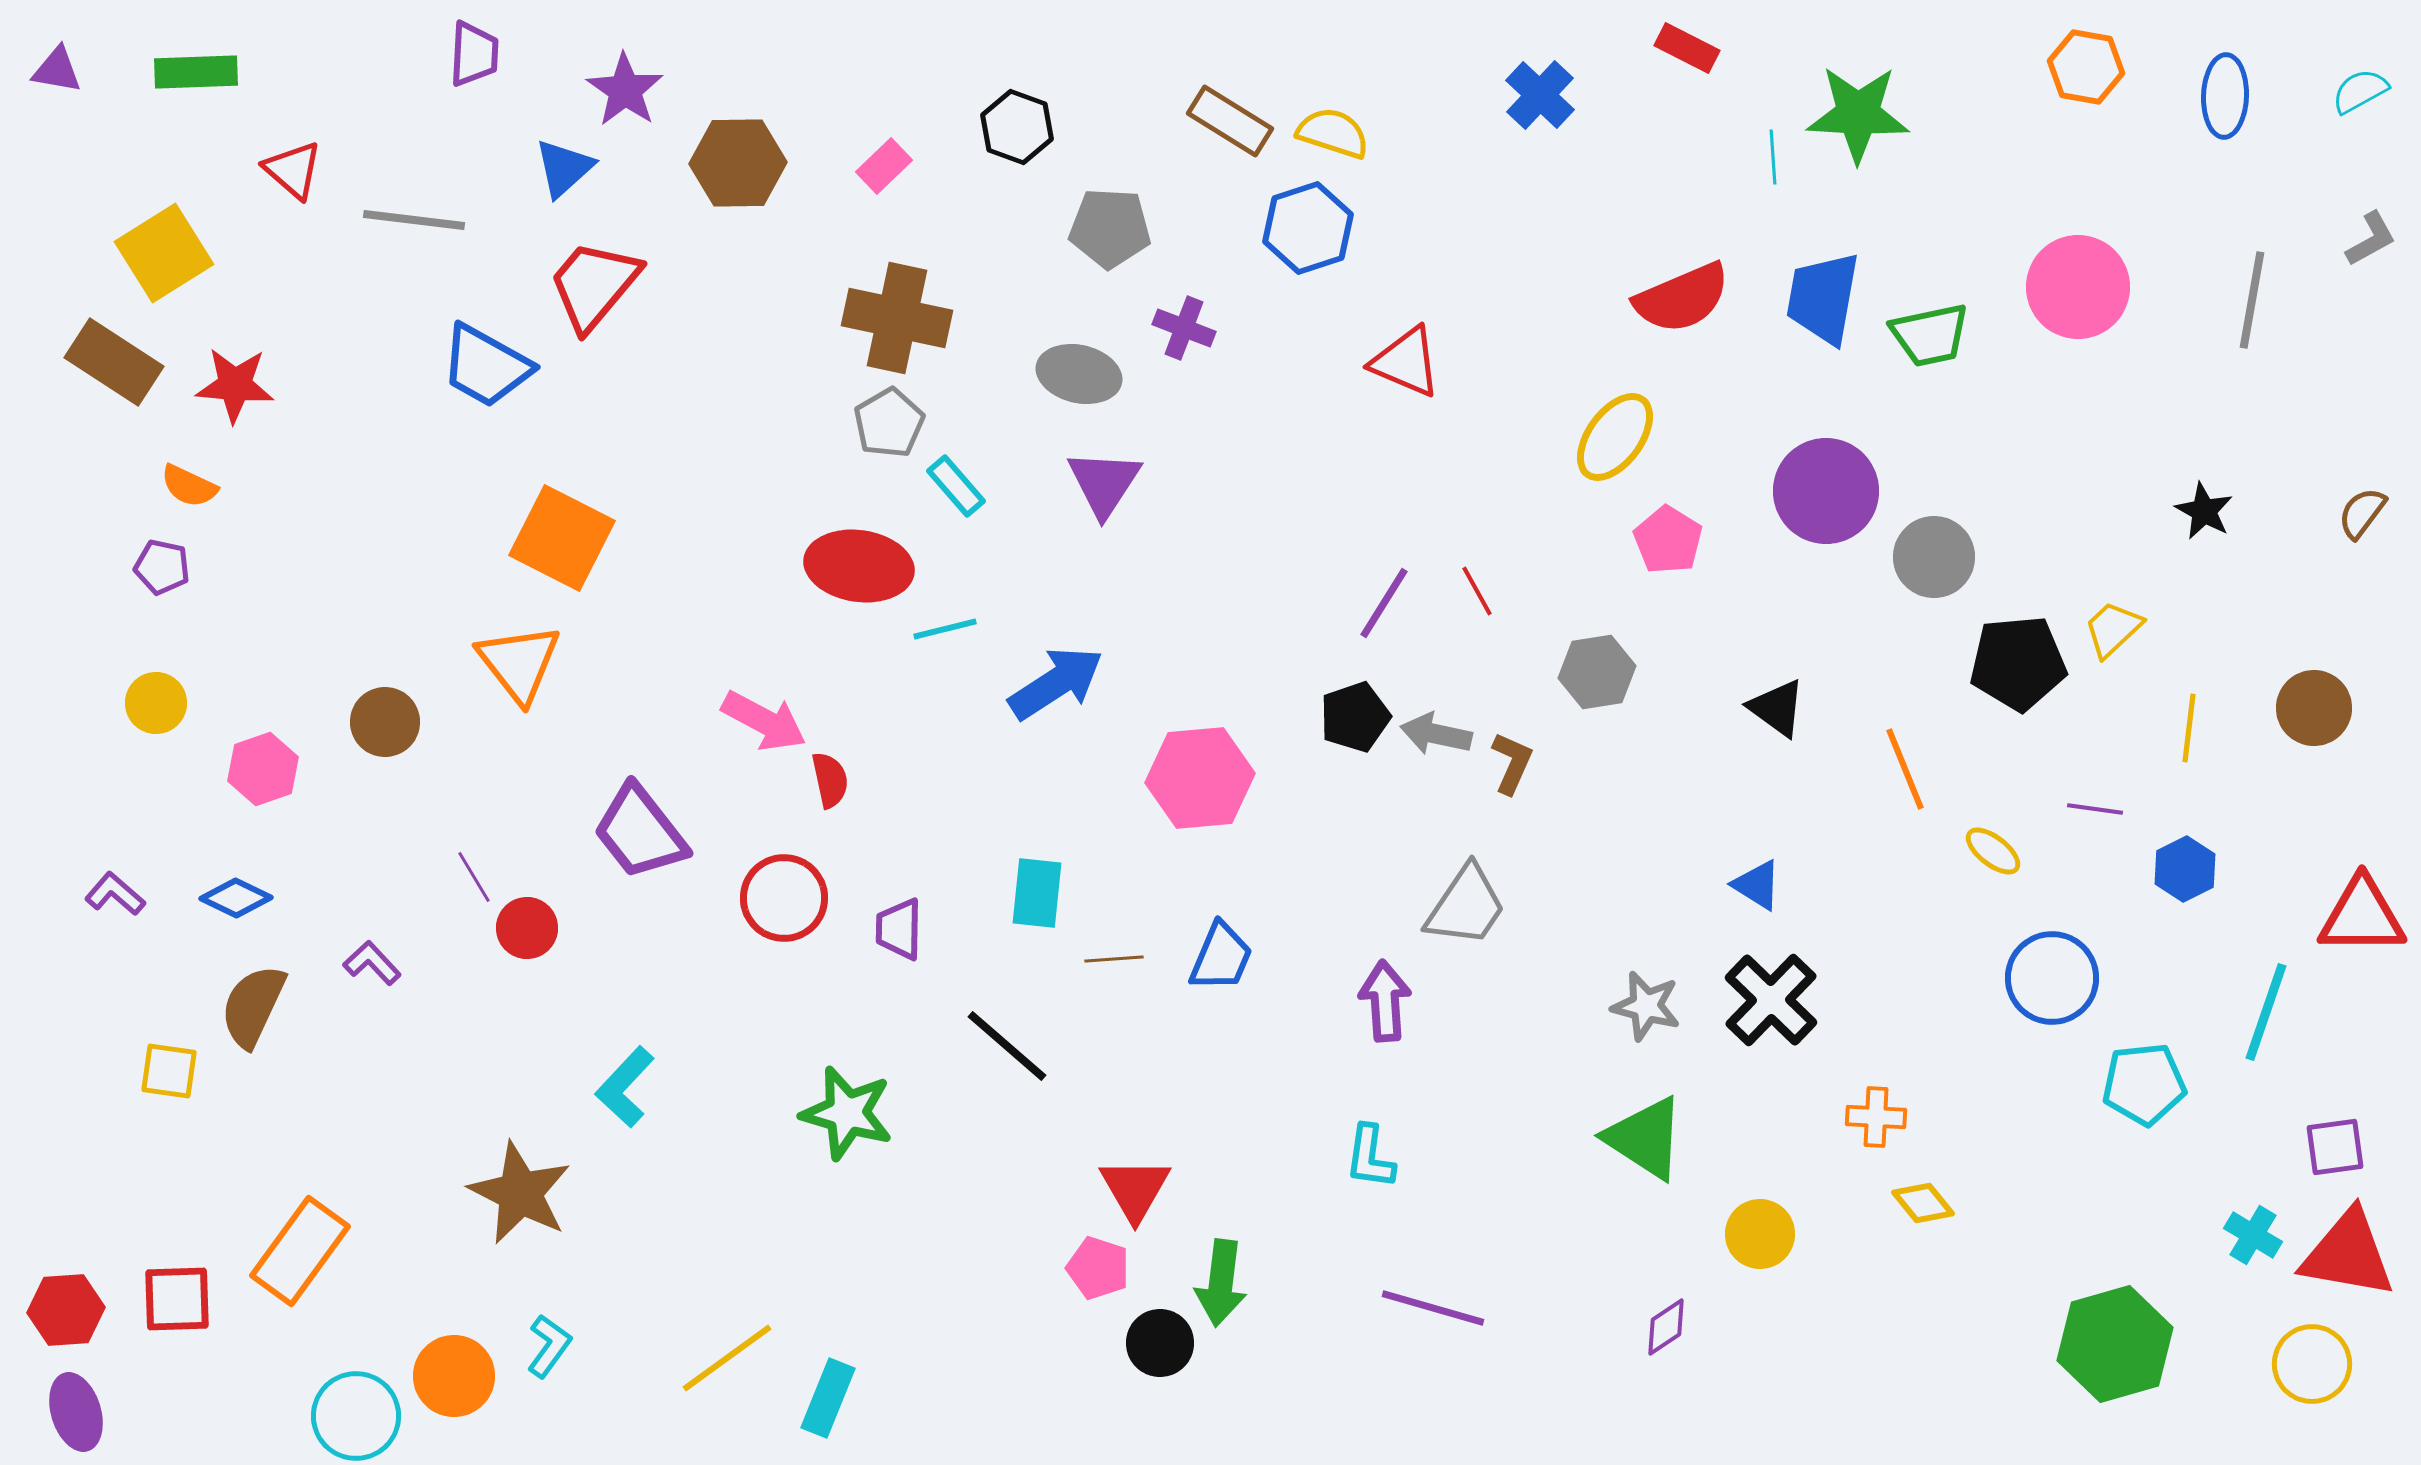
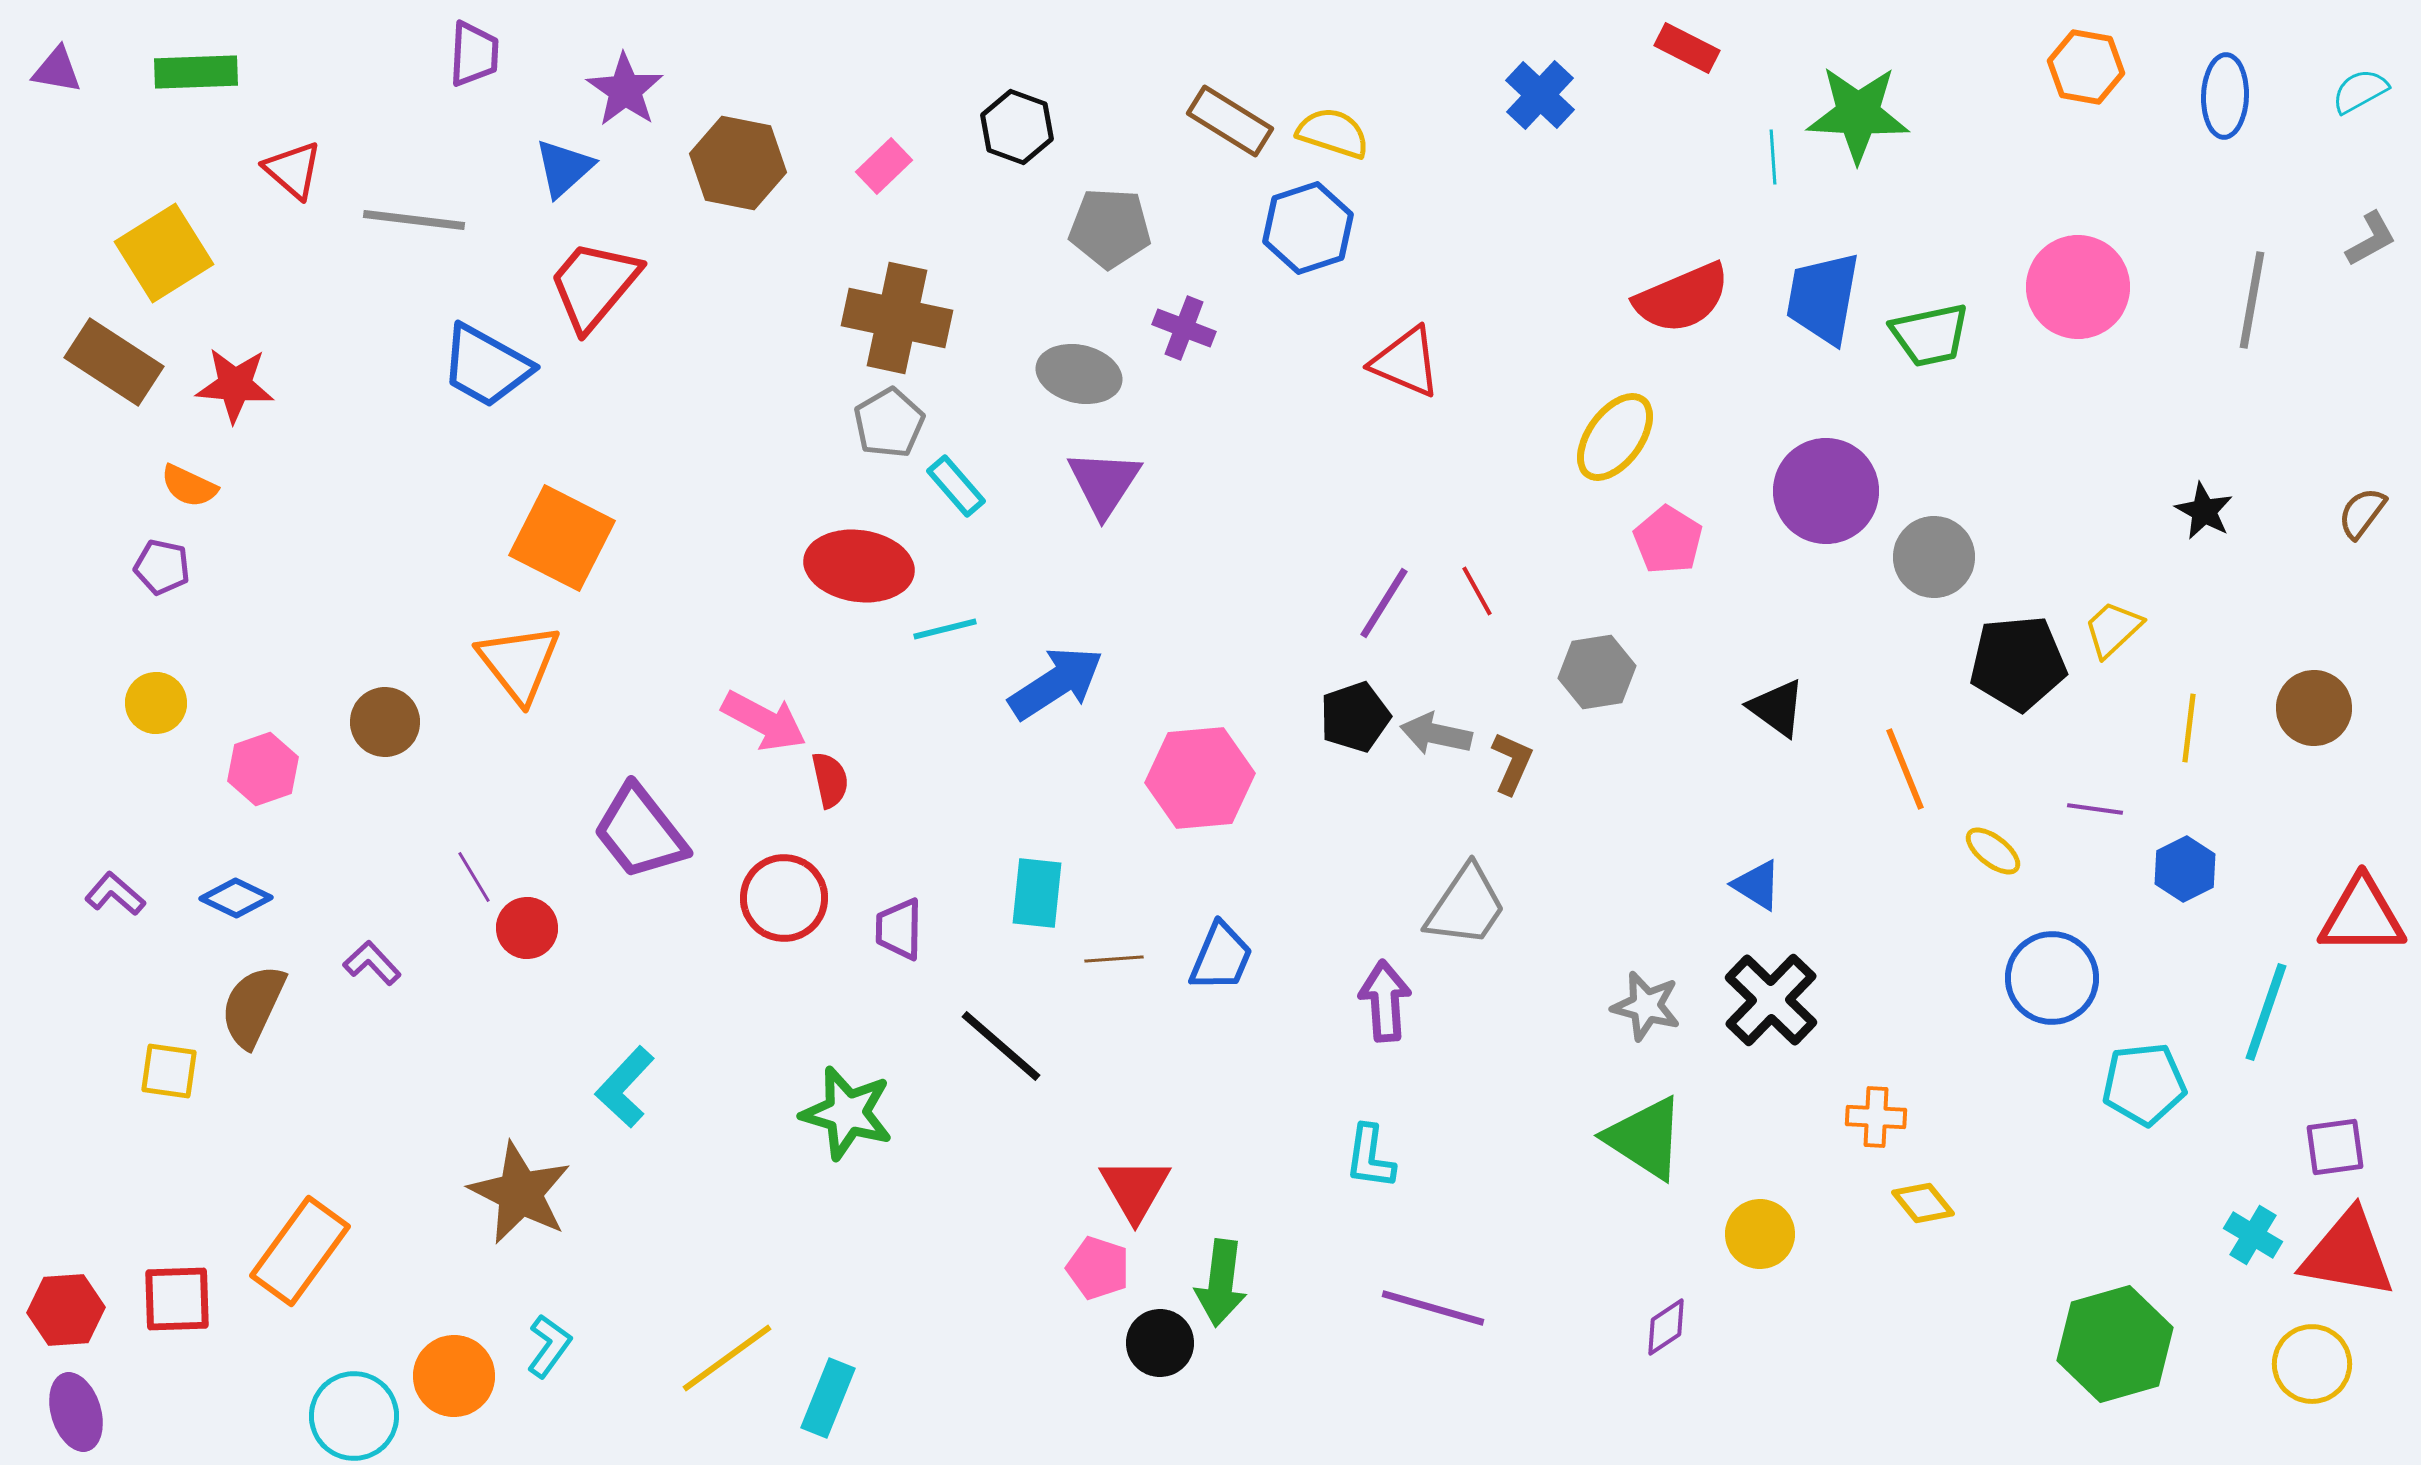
brown hexagon at (738, 163): rotated 12 degrees clockwise
black line at (1007, 1046): moved 6 px left
cyan circle at (356, 1416): moved 2 px left
